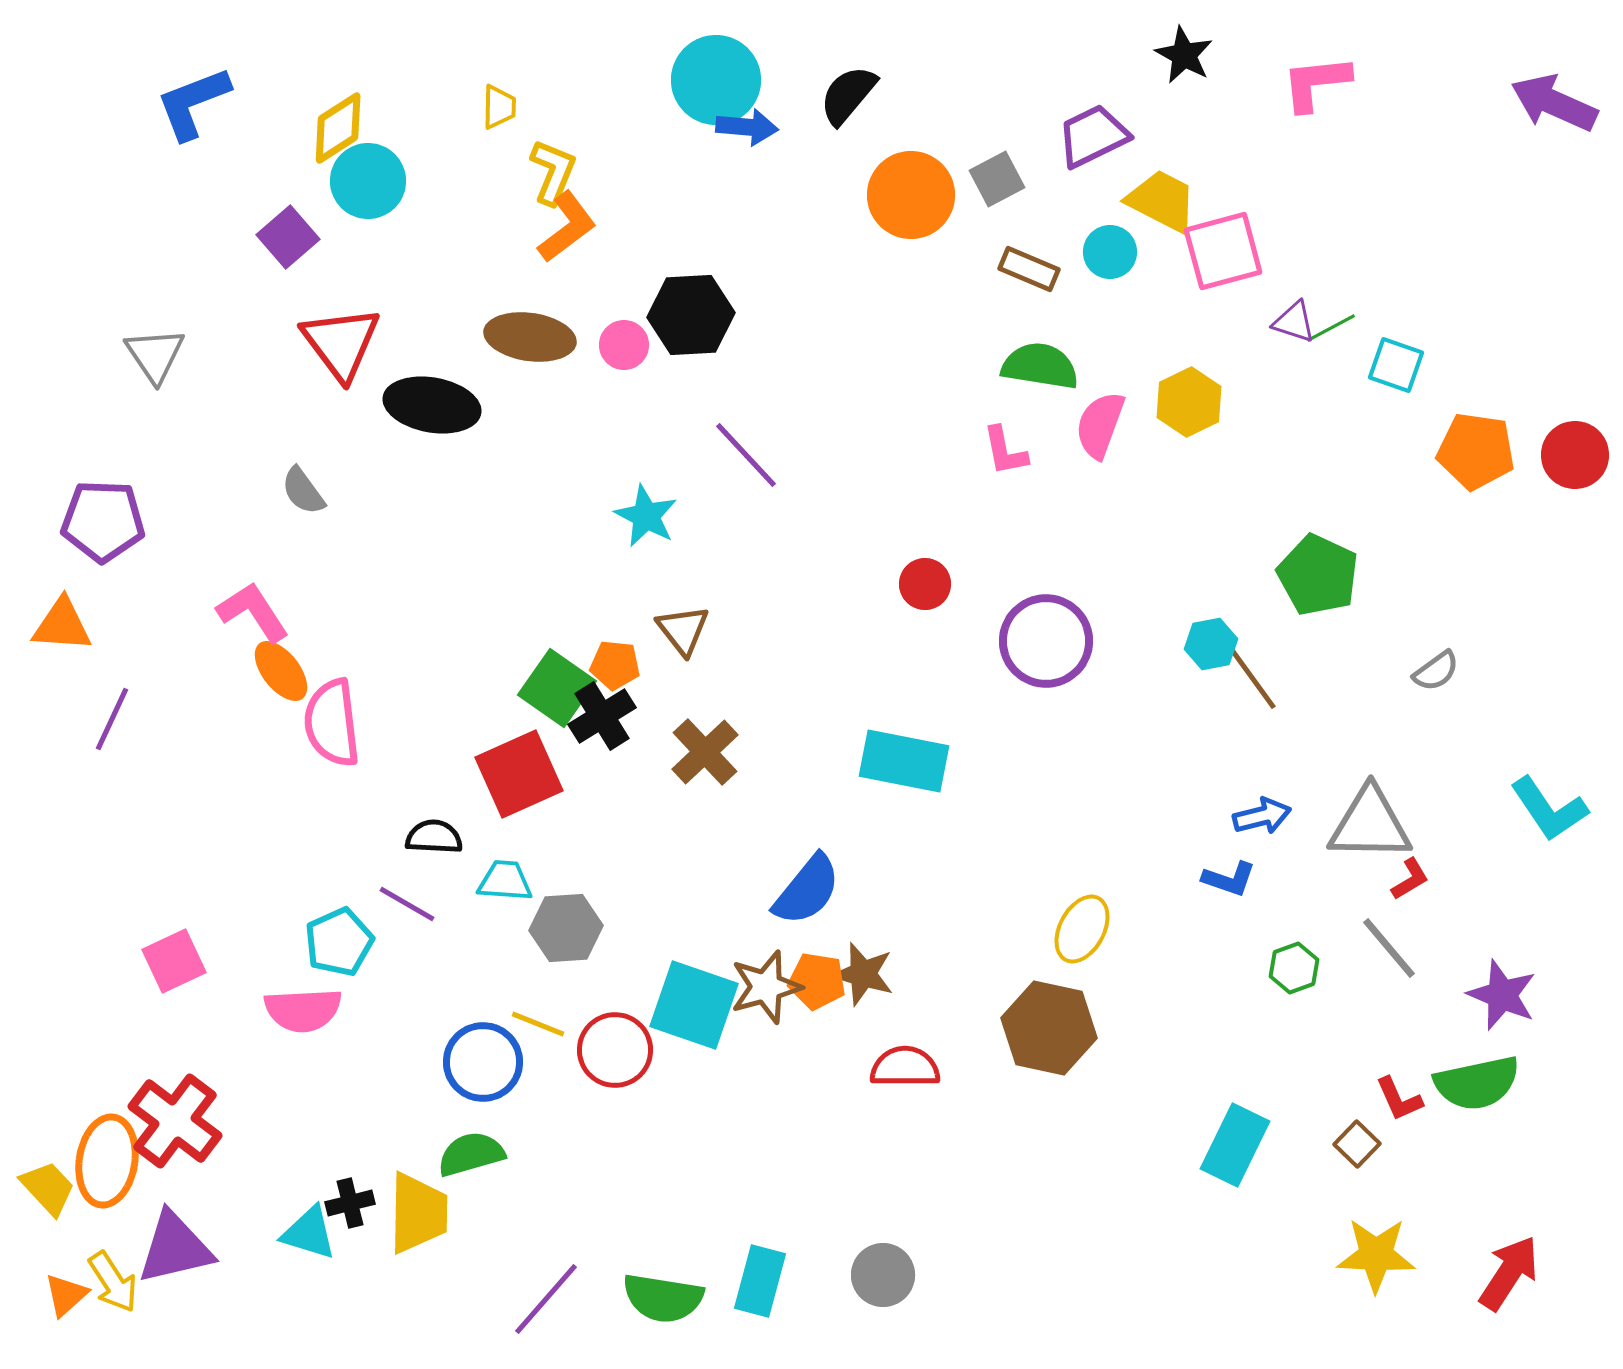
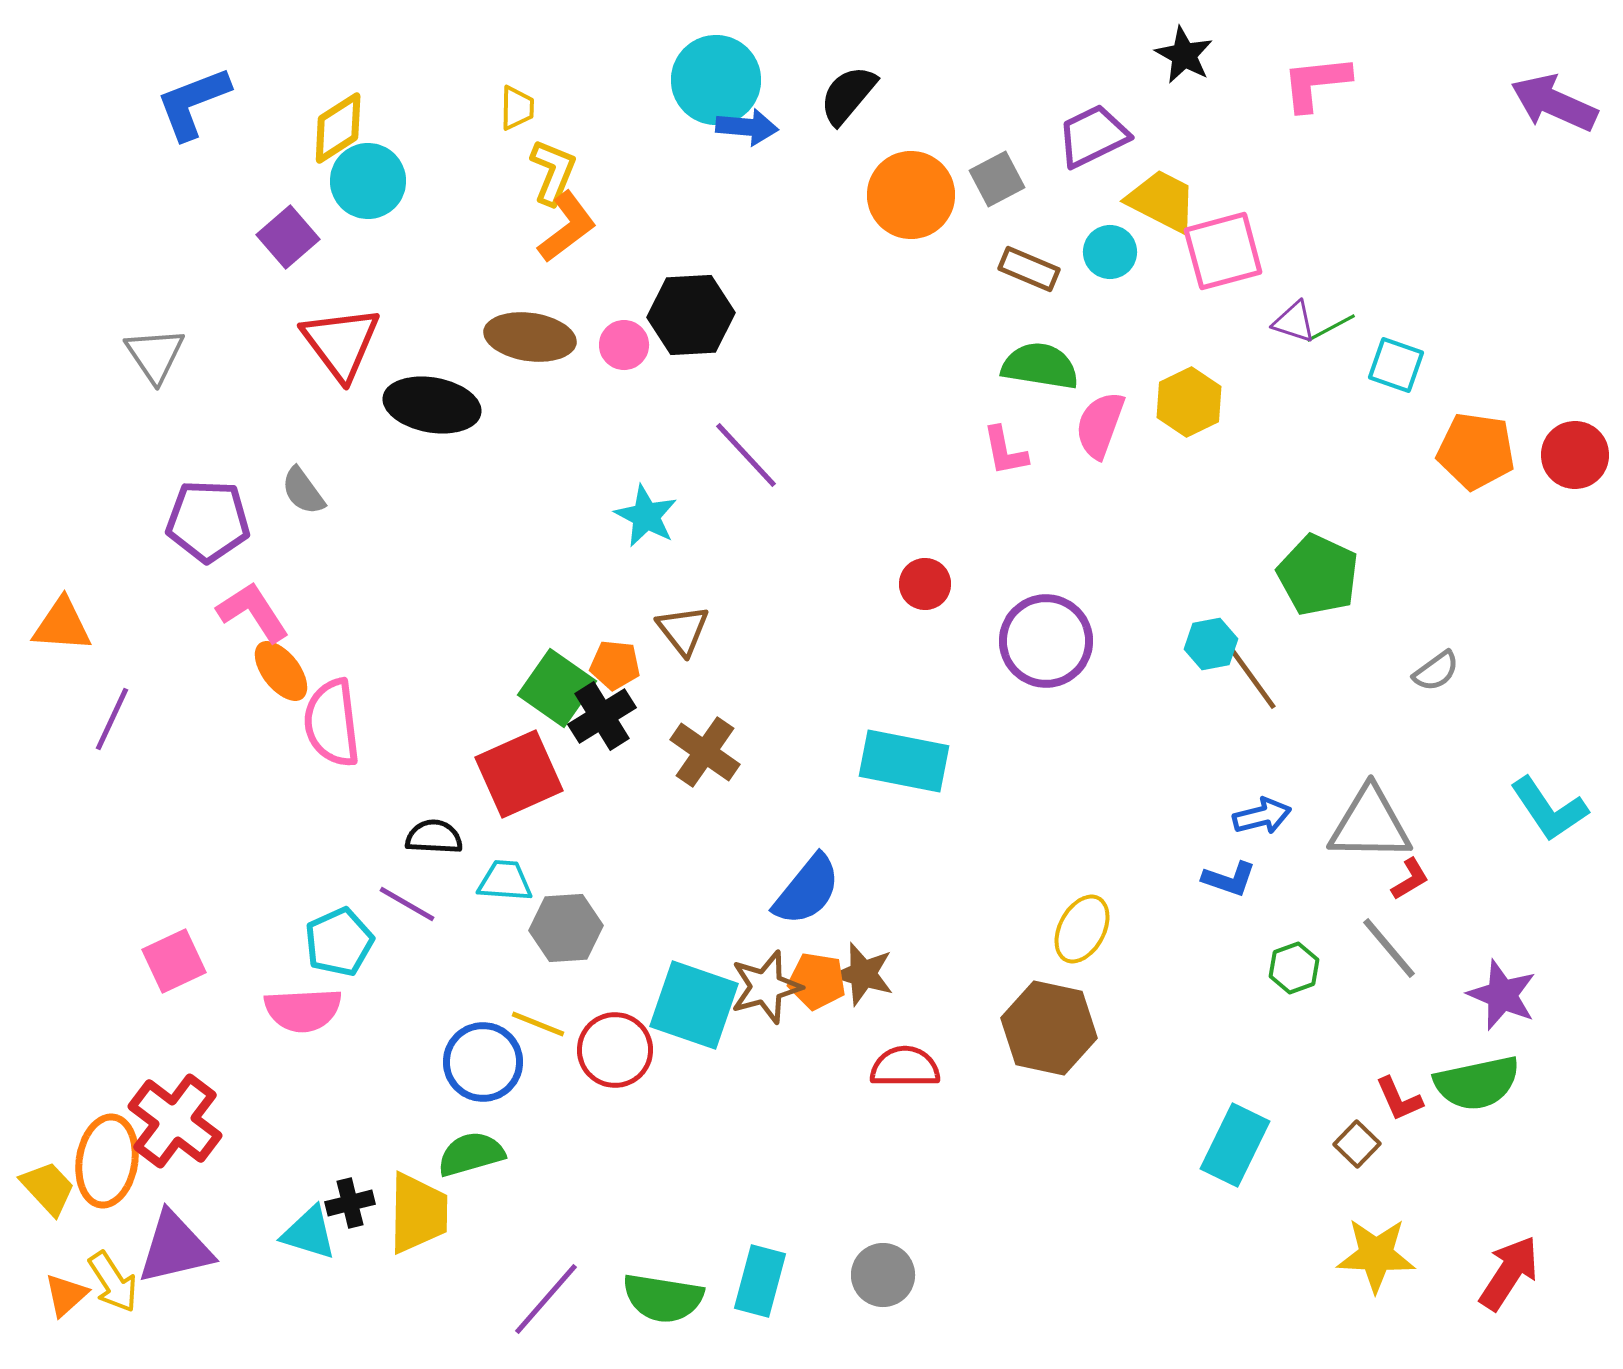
yellow trapezoid at (499, 107): moved 18 px right, 1 px down
purple pentagon at (103, 521): moved 105 px right
brown cross at (705, 752): rotated 12 degrees counterclockwise
